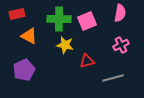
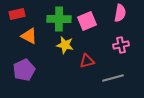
pink cross: rotated 14 degrees clockwise
